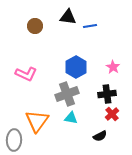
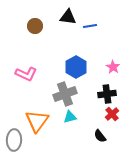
gray cross: moved 2 px left
cyan triangle: moved 1 px left, 1 px up; rotated 24 degrees counterclockwise
black semicircle: rotated 80 degrees clockwise
